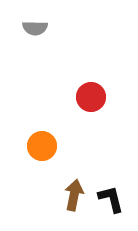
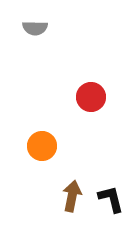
brown arrow: moved 2 px left, 1 px down
